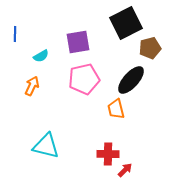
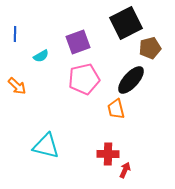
purple square: rotated 10 degrees counterclockwise
orange arrow: moved 15 px left; rotated 108 degrees clockwise
red arrow: rotated 21 degrees counterclockwise
